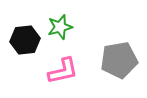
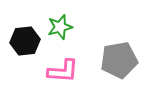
black hexagon: moved 1 px down
pink L-shape: rotated 16 degrees clockwise
